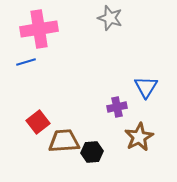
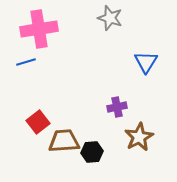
blue triangle: moved 25 px up
